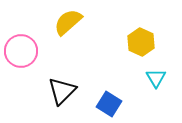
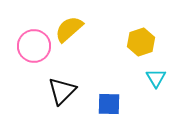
yellow semicircle: moved 1 px right, 7 px down
yellow hexagon: rotated 16 degrees clockwise
pink circle: moved 13 px right, 5 px up
blue square: rotated 30 degrees counterclockwise
